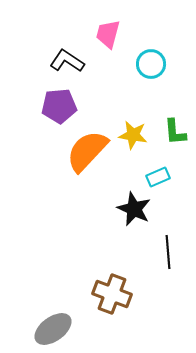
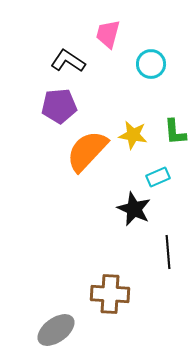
black L-shape: moved 1 px right
brown cross: moved 2 px left; rotated 18 degrees counterclockwise
gray ellipse: moved 3 px right, 1 px down
